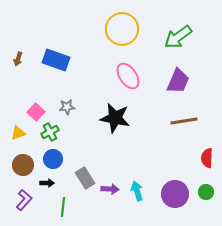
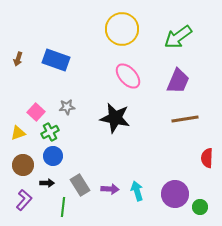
pink ellipse: rotated 8 degrees counterclockwise
brown line: moved 1 px right, 2 px up
blue circle: moved 3 px up
gray rectangle: moved 5 px left, 7 px down
green circle: moved 6 px left, 15 px down
